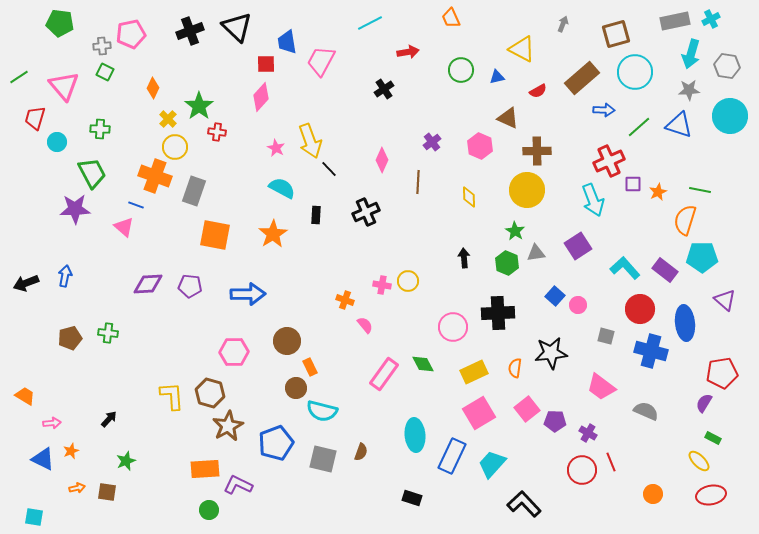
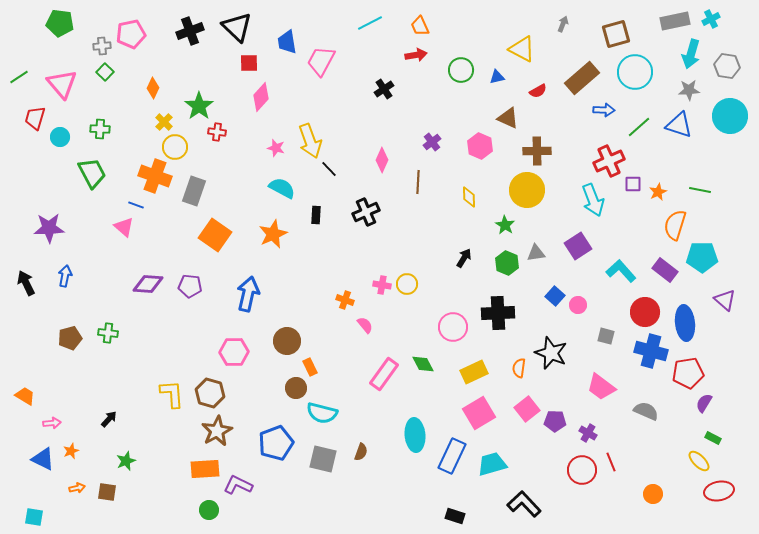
orange trapezoid at (451, 18): moved 31 px left, 8 px down
red arrow at (408, 52): moved 8 px right, 3 px down
red square at (266, 64): moved 17 px left, 1 px up
green square at (105, 72): rotated 18 degrees clockwise
pink triangle at (64, 86): moved 2 px left, 2 px up
yellow cross at (168, 119): moved 4 px left, 3 px down
cyan circle at (57, 142): moved 3 px right, 5 px up
pink star at (276, 148): rotated 12 degrees counterclockwise
purple star at (75, 209): moved 26 px left, 19 px down
orange semicircle at (685, 220): moved 10 px left, 5 px down
green star at (515, 231): moved 10 px left, 6 px up
orange star at (273, 234): rotated 8 degrees clockwise
orange square at (215, 235): rotated 24 degrees clockwise
black arrow at (464, 258): rotated 36 degrees clockwise
cyan L-shape at (625, 268): moved 4 px left, 3 px down
yellow circle at (408, 281): moved 1 px left, 3 px down
black arrow at (26, 283): rotated 85 degrees clockwise
purple diamond at (148, 284): rotated 8 degrees clockwise
blue arrow at (248, 294): rotated 76 degrees counterclockwise
red circle at (640, 309): moved 5 px right, 3 px down
black star at (551, 353): rotated 28 degrees clockwise
orange semicircle at (515, 368): moved 4 px right
red pentagon at (722, 373): moved 34 px left
yellow L-shape at (172, 396): moved 2 px up
cyan semicircle at (322, 411): moved 2 px down
brown star at (228, 426): moved 11 px left, 5 px down
cyan trapezoid at (492, 464): rotated 32 degrees clockwise
red ellipse at (711, 495): moved 8 px right, 4 px up
black rectangle at (412, 498): moved 43 px right, 18 px down
